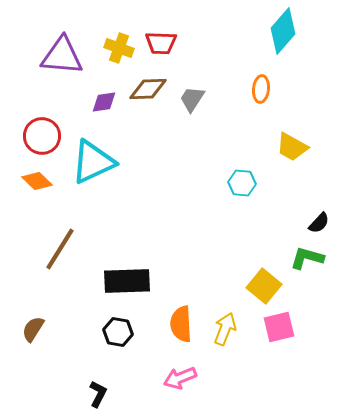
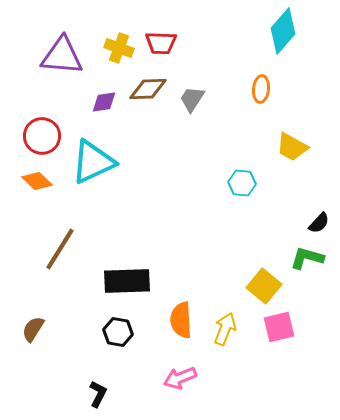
orange semicircle: moved 4 px up
